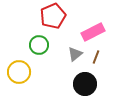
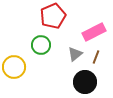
pink rectangle: moved 1 px right
green circle: moved 2 px right
yellow circle: moved 5 px left, 5 px up
black circle: moved 2 px up
